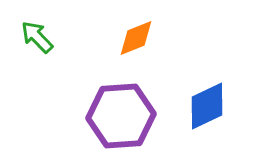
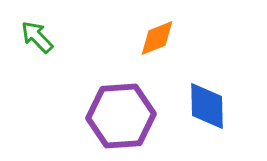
orange diamond: moved 21 px right
blue diamond: rotated 66 degrees counterclockwise
